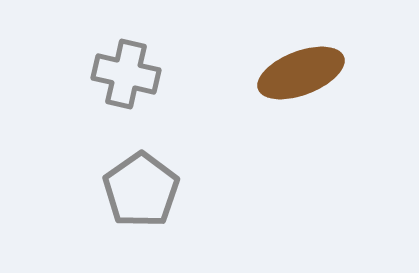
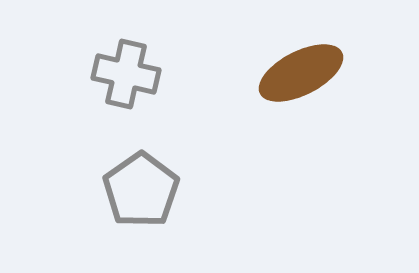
brown ellipse: rotated 6 degrees counterclockwise
